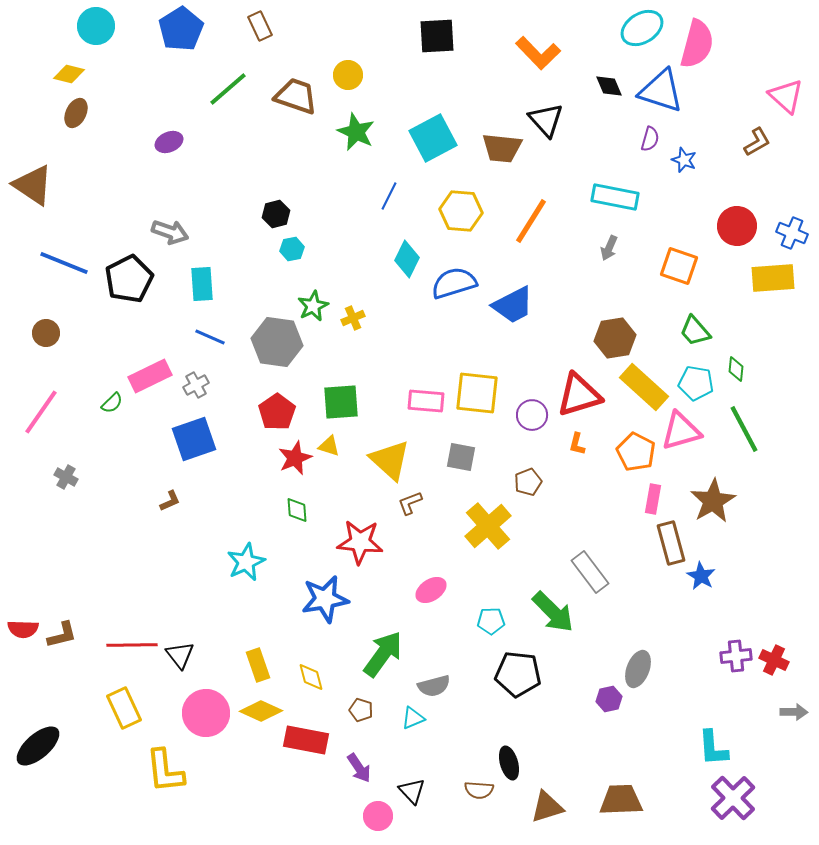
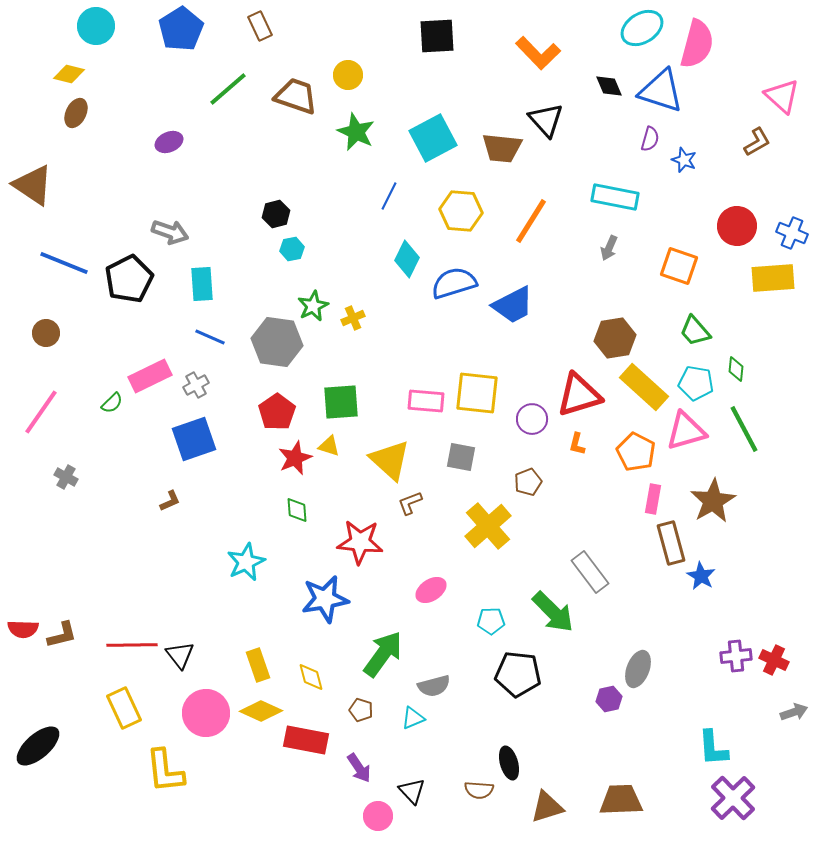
pink triangle at (786, 96): moved 4 px left
purple circle at (532, 415): moved 4 px down
pink triangle at (681, 431): moved 5 px right
gray arrow at (794, 712): rotated 20 degrees counterclockwise
